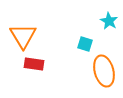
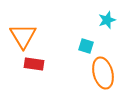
cyan star: moved 2 px left, 1 px up; rotated 24 degrees clockwise
cyan square: moved 1 px right, 2 px down
orange ellipse: moved 1 px left, 2 px down
